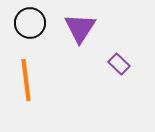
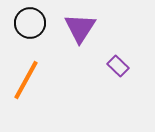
purple rectangle: moved 1 px left, 2 px down
orange line: rotated 36 degrees clockwise
